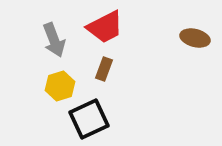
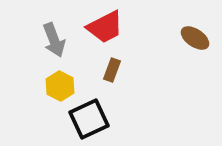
brown ellipse: rotated 20 degrees clockwise
brown rectangle: moved 8 px right, 1 px down
yellow hexagon: rotated 16 degrees counterclockwise
